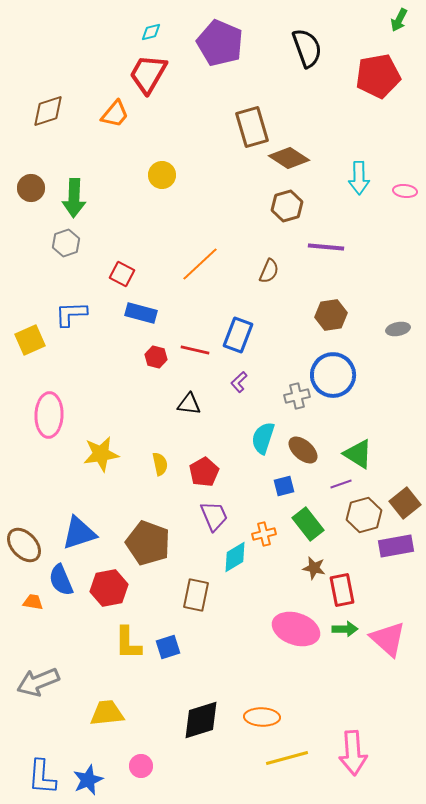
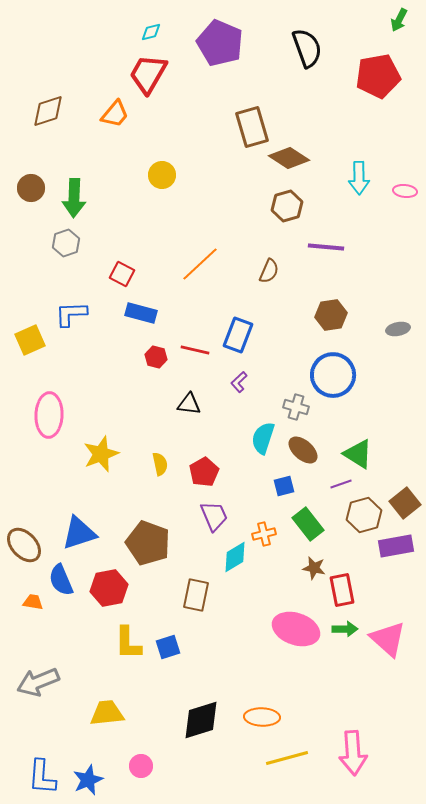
gray cross at (297, 396): moved 1 px left, 11 px down; rotated 30 degrees clockwise
yellow star at (101, 454): rotated 12 degrees counterclockwise
